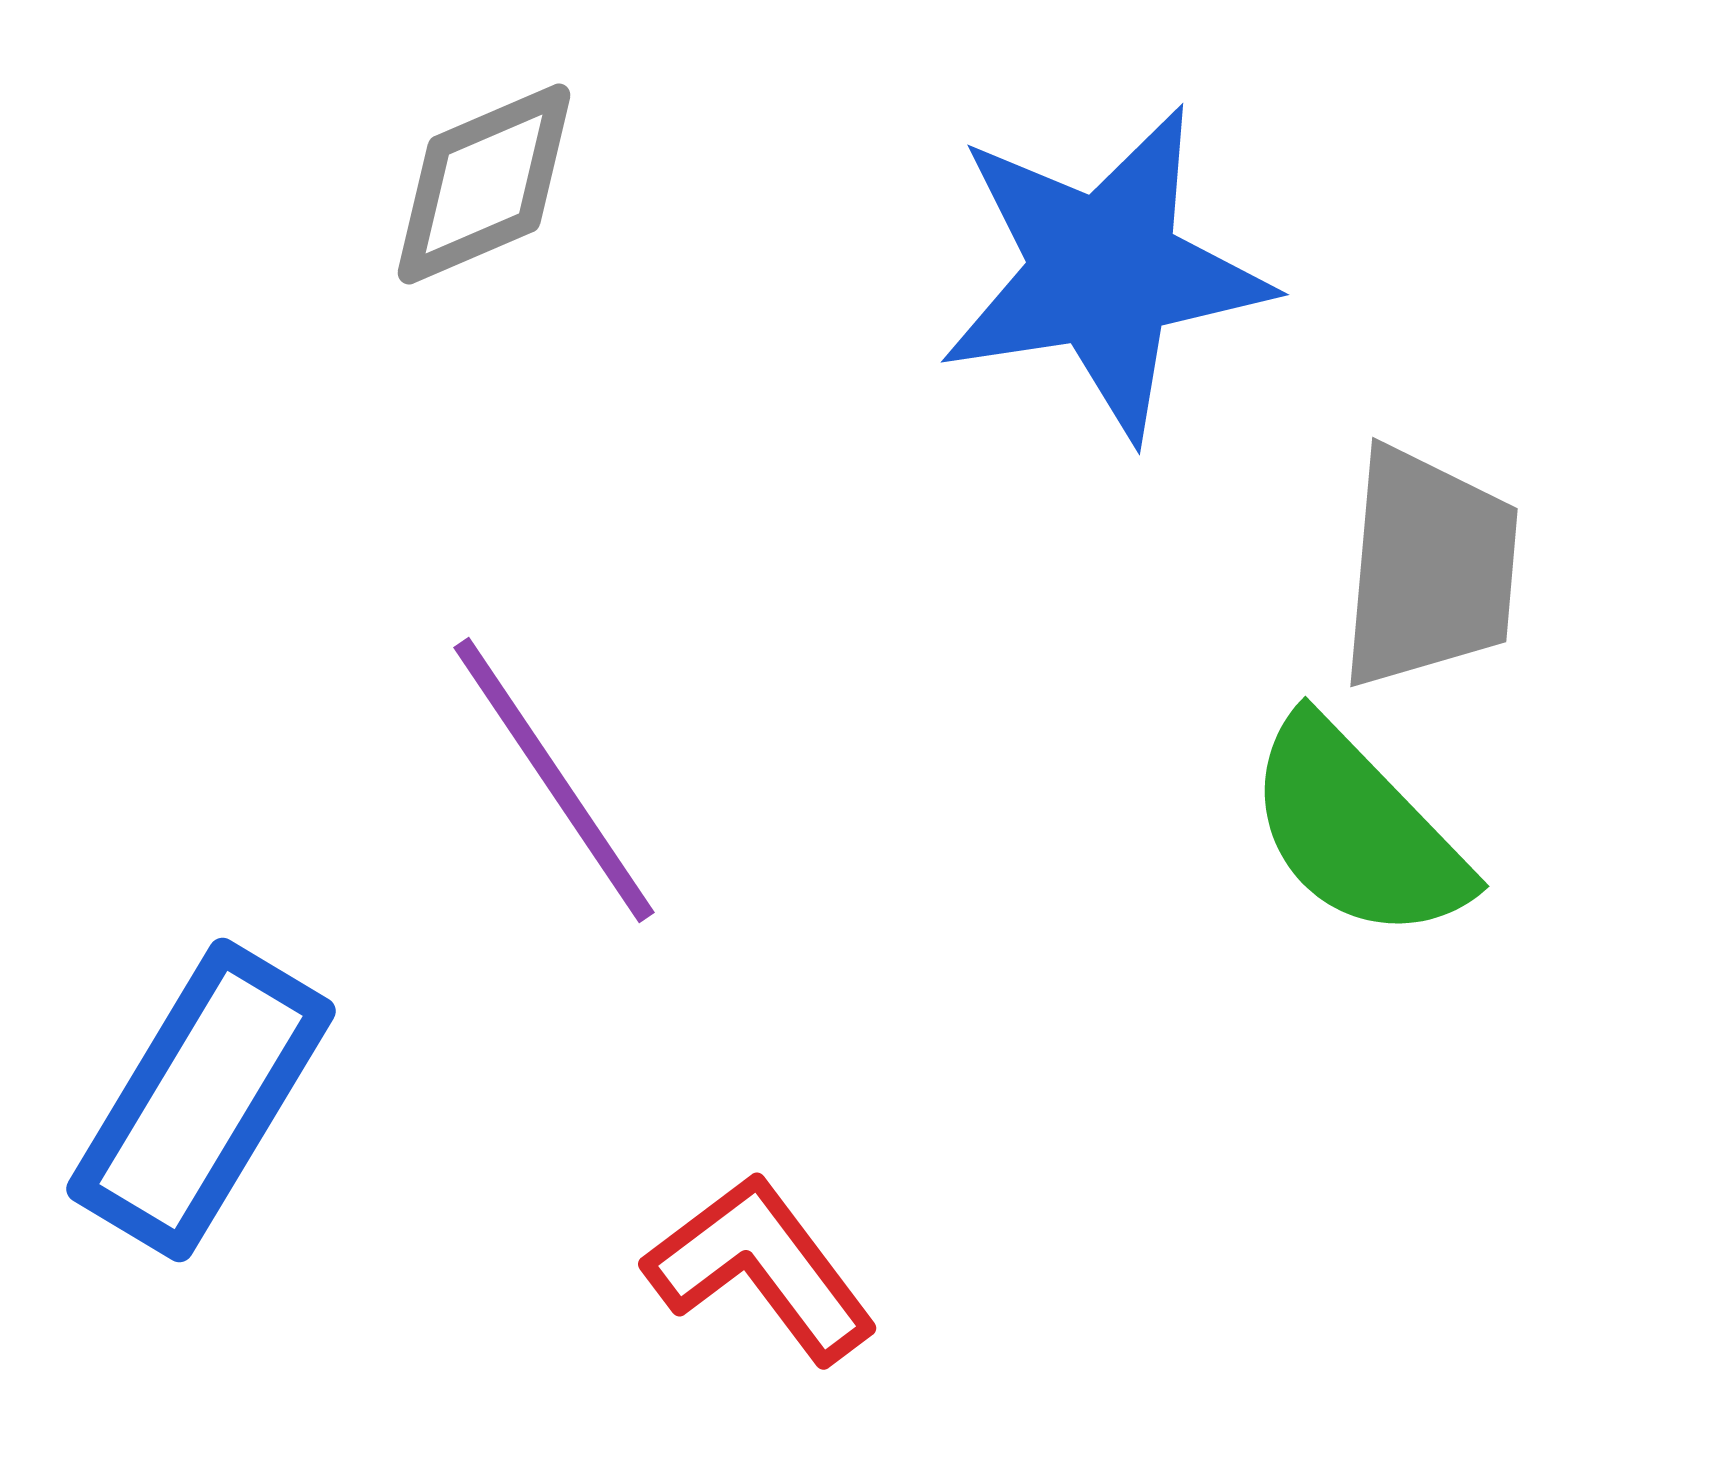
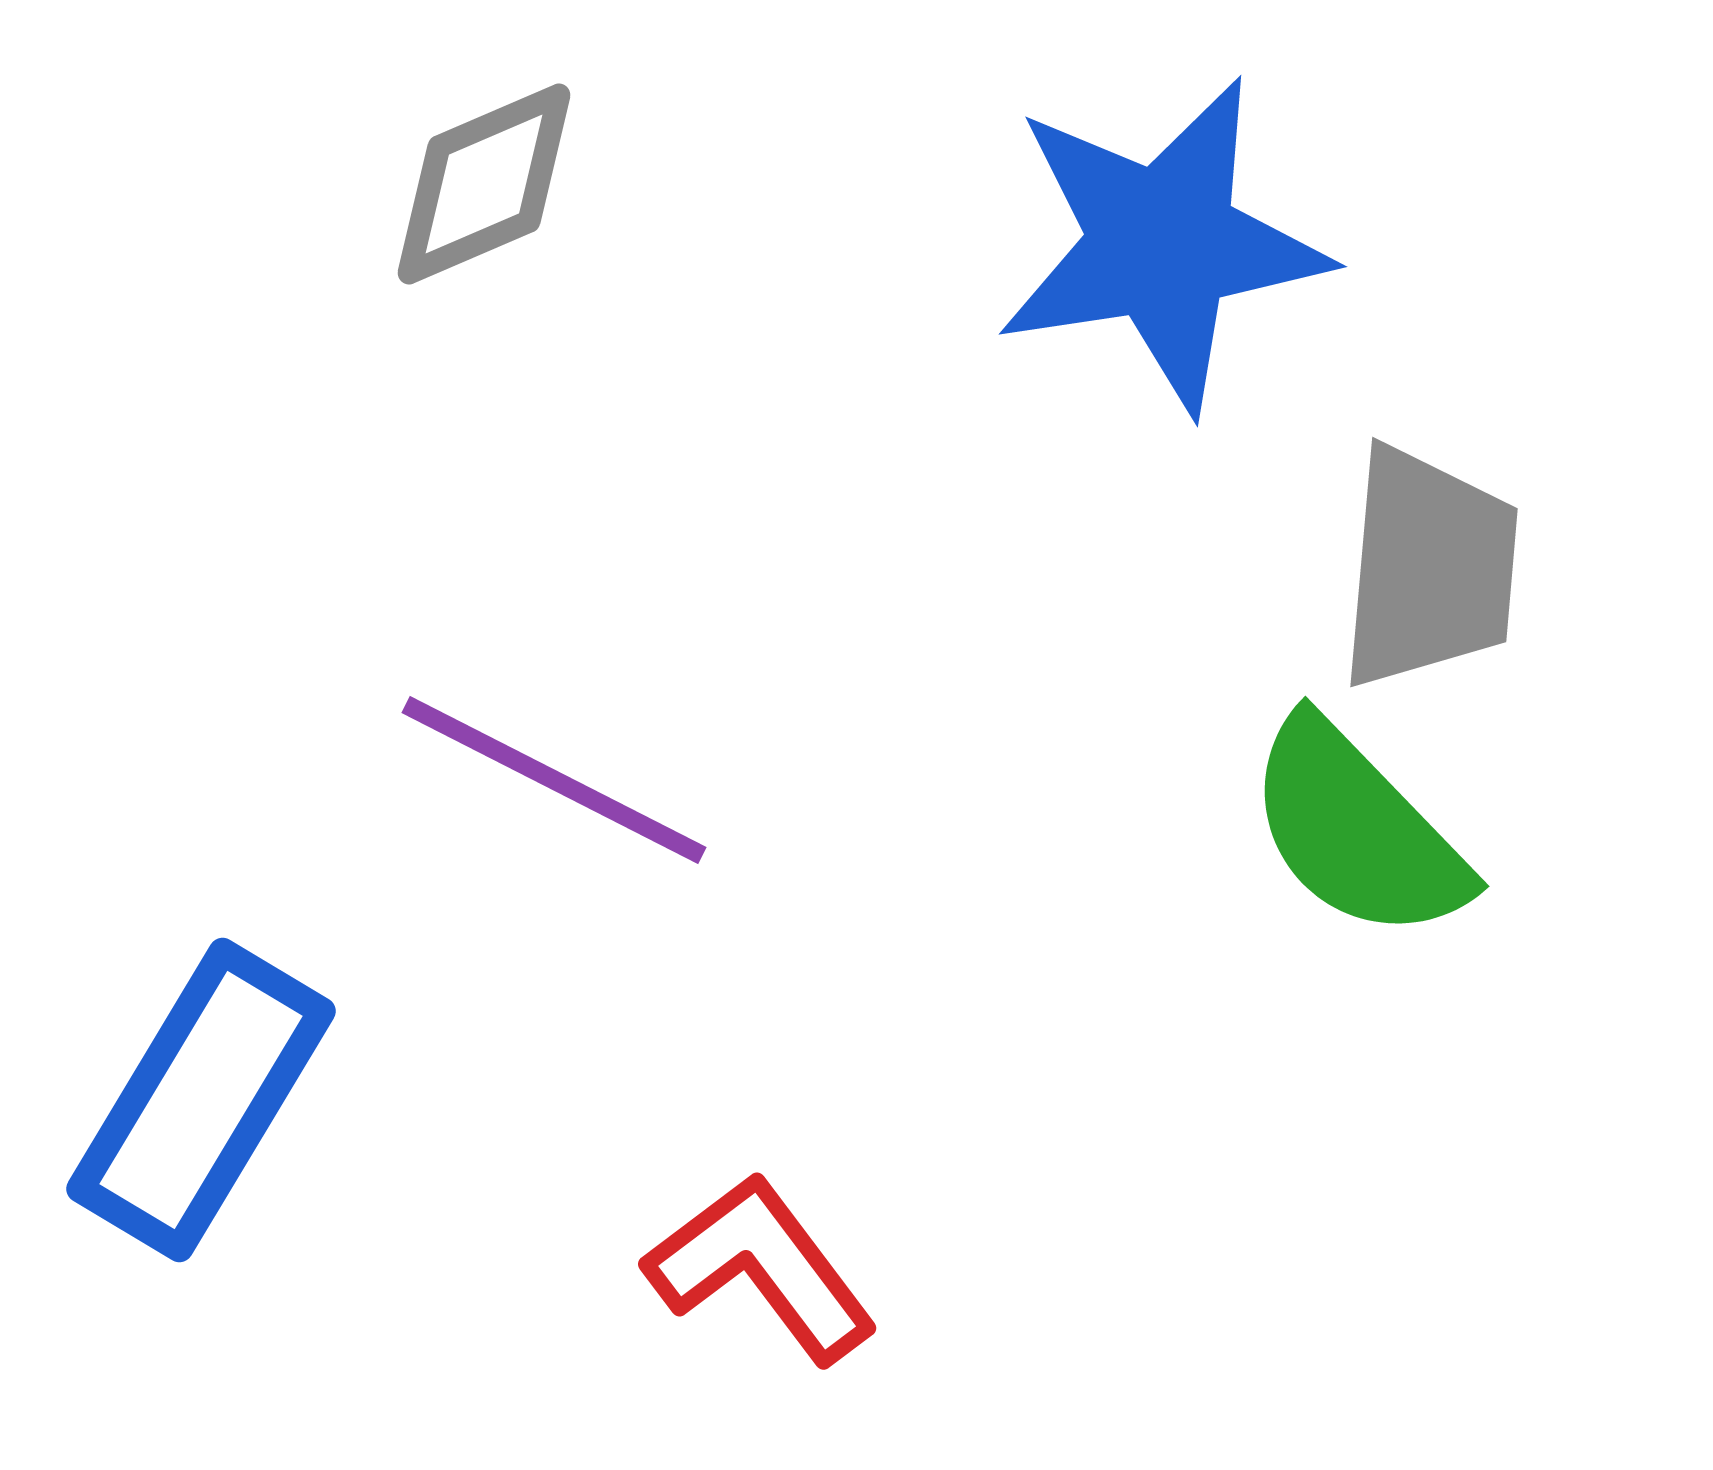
blue star: moved 58 px right, 28 px up
purple line: rotated 29 degrees counterclockwise
